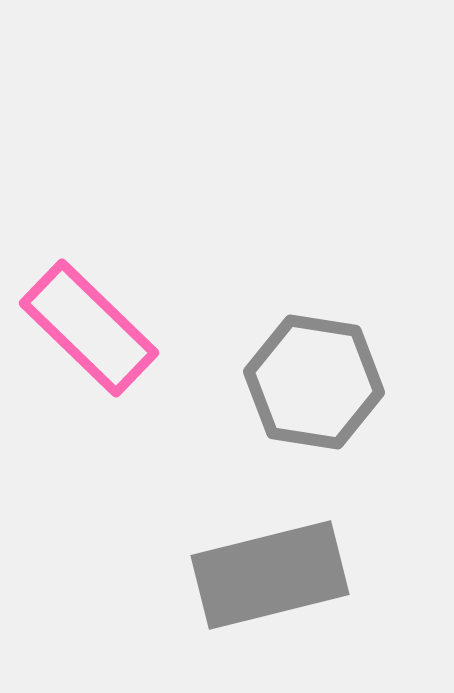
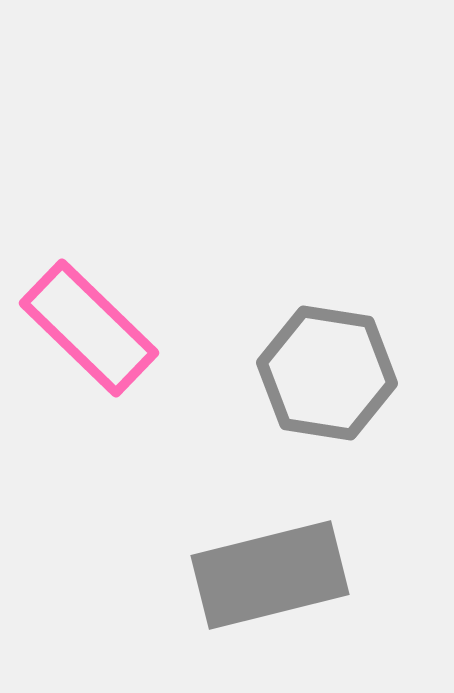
gray hexagon: moved 13 px right, 9 px up
